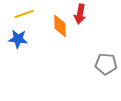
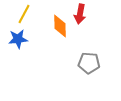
yellow line: rotated 42 degrees counterclockwise
blue star: rotated 12 degrees counterclockwise
gray pentagon: moved 17 px left, 1 px up
